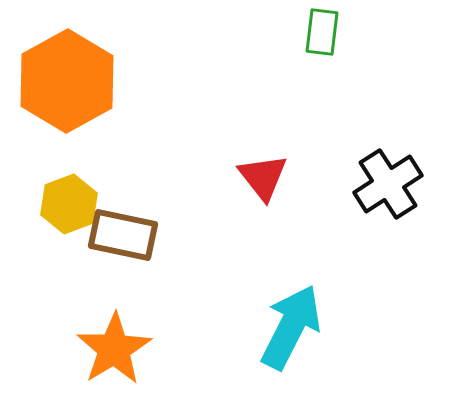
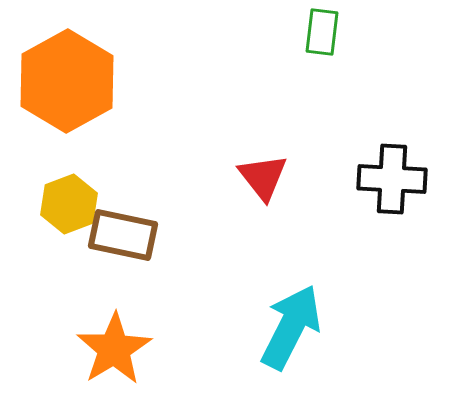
black cross: moved 4 px right, 5 px up; rotated 36 degrees clockwise
